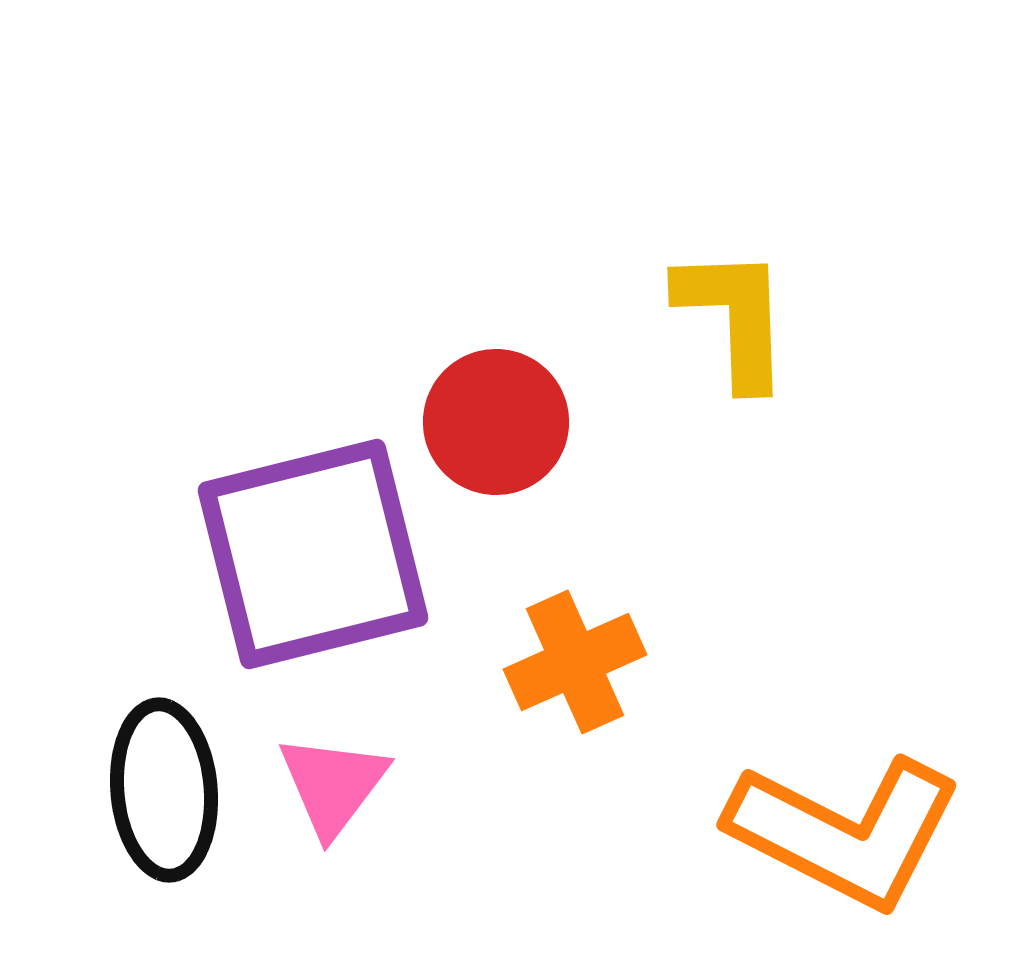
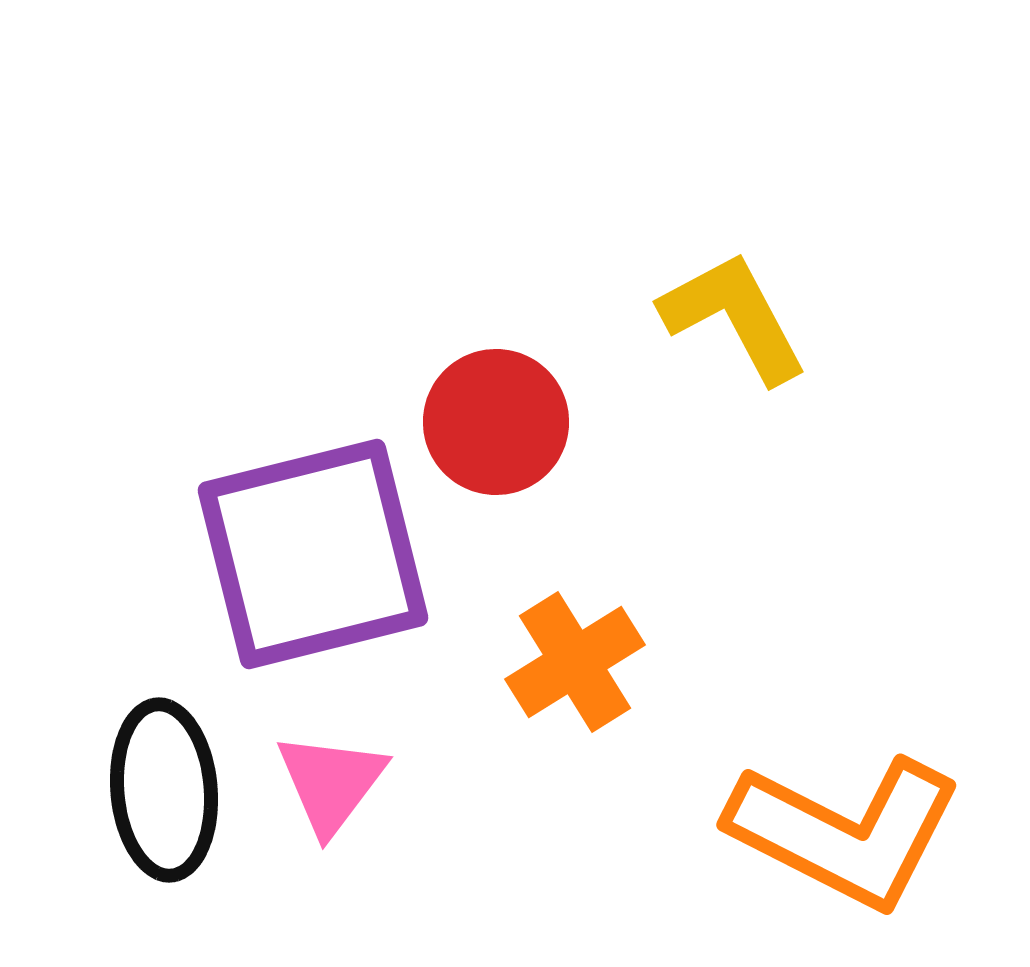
yellow L-shape: rotated 26 degrees counterclockwise
orange cross: rotated 8 degrees counterclockwise
pink triangle: moved 2 px left, 2 px up
